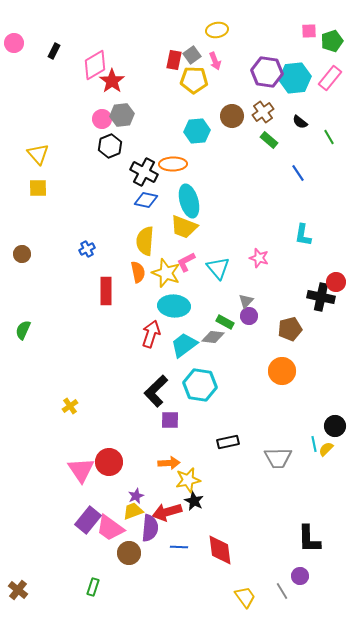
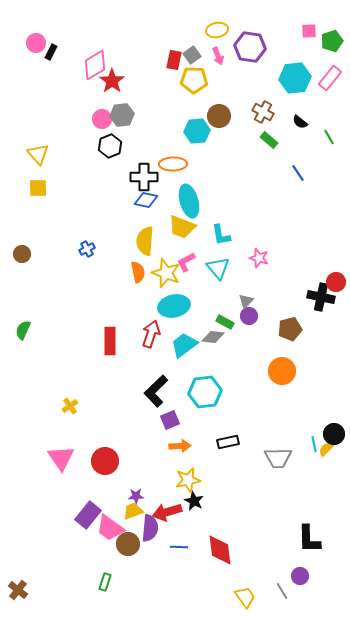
pink circle at (14, 43): moved 22 px right
black rectangle at (54, 51): moved 3 px left, 1 px down
pink arrow at (215, 61): moved 3 px right, 5 px up
purple hexagon at (267, 72): moved 17 px left, 25 px up
brown cross at (263, 112): rotated 25 degrees counterclockwise
brown circle at (232, 116): moved 13 px left
black cross at (144, 172): moved 5 px down; rotated 28 degrees counterclockwise
yellow trapezoid at (184, 227): moved 2 px left
cyan L-shape at (303, 235): moved 82 px left; rotated 20 degrees counterclockwise
red rectangle at (106, 291): moved 4 px right, 50 px down
cyan ellipse at (174, 306): rotated 16 degrees counterclockwise
cyan hexagon at (200, 385): moved 5 px right, 7 px down; rotated 16 degrees counterclockwise
purple square at (170, 420): rotated 24 degrees counterclockwise
black circle at (335, 426): moved 1 px left, 8 px down
red circle at (109, 462): moved 4 px left, 1 px up
orange arrow at (169, 463): moved 11 px right, 17 px up
pink triangle at (81, 470): moved 20 px left, 12 px up
purple star at (136, 496): rotated 21 degrees clockwise
purple rectangle at (88, 520): moved 5 px up
brown circle at (129, 553): moved 1 px left, 9 px up
green rectangle at (93, 587): moved 12 px right, 5 px up
